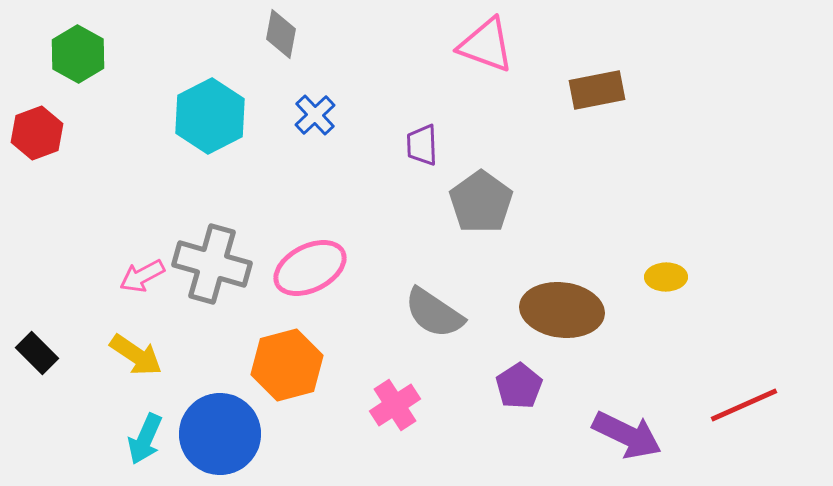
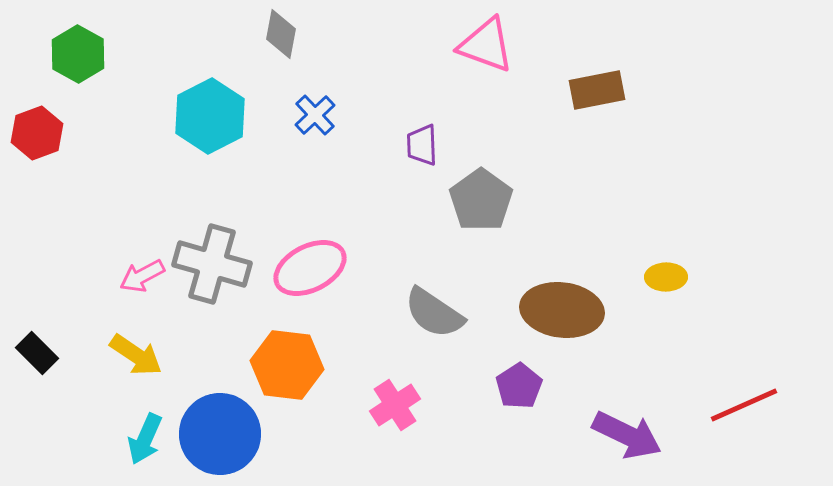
gray pentagon: moved 2 px up
orange hexagon: rotated 22 degrees clockwise
